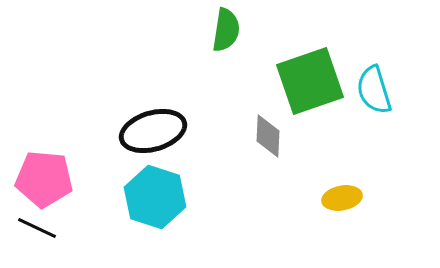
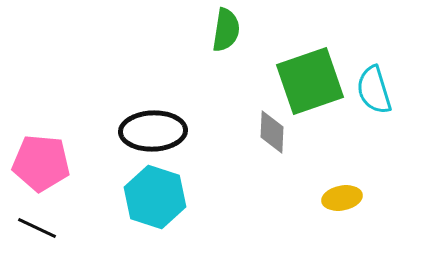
black ellipse: rotated 14 degrees clockwise
gray diamond: moved 4 px right, 4 px up
pink pentagon: moved 3 px left, 16 px up
